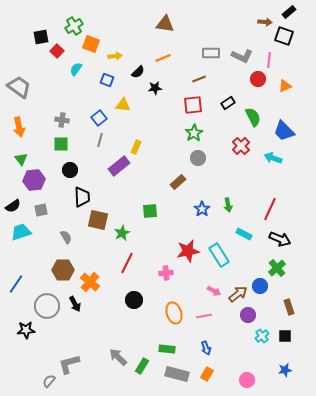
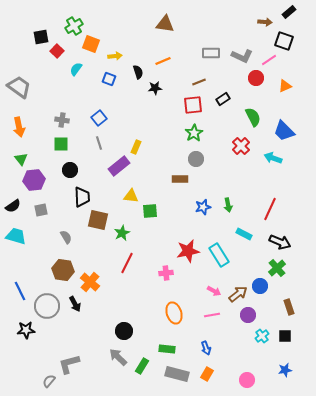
black square at (284, 36): moved 5 px down
orange line at (163, 58): moved 3 px down
pink line at (269, 60): rotated 49 degrees clockwise
black semicircle at (138, 72): rotated 64 degrees counterclockwise
brown line at (199, 79): moved 3 px down
red circle at (258, 79): moved 2 px left, 1 px up
blue square at (107, 80): moved 2 px right, 1 px up
black rectangle at (228, 103): moved 5 px left, 4 px up
yellow triangle at (123, 105): moved 8 px right, 91 px down
gray line at (100, 140): moved 1 px left, 3 px down; rotated 32 degrees counterclockwise
gray circle at (198, 158): moved 2 px left, 1 px down
brown rectangle at (178, 182): moved 2 px right, 3 px up; rotated 42 degrees clockwise
blue star at (202, 209): moved 1 px right, 2 px up; rotated 21 degrees clockwise
cyan trapezoid at (21, 232): moved 5 px left, 4 px down; rotated 35 degrees clockwise
black arrow at (280, 239): moved 3 px down
brown hexagon at (63, 270): rotated 10 degrees clockwise
blue line at (16, 284): moved 4 px right, 7 px down; rotated 60 degrees counterclockwise
black circle at (134, 300): moved 10 px left, 31 px down
pink line at (204, 316): moved 8 px right, 1 px up
